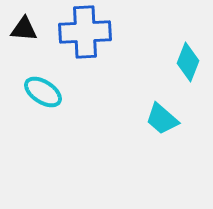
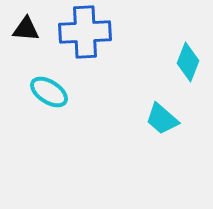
black triangle: moved 2 px right
cyan ellipse: moved 6 px right
